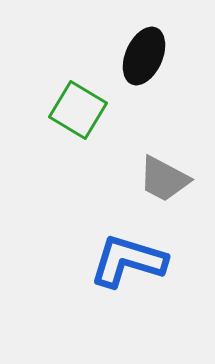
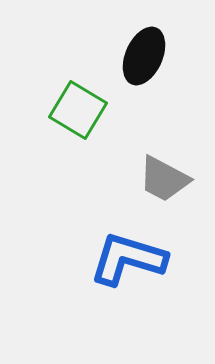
blue L-shape: moved 2 px up
